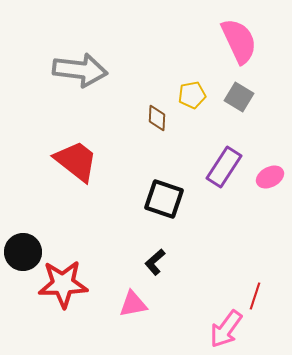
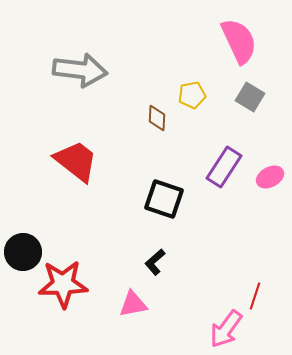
gray square: moved 11 px right
